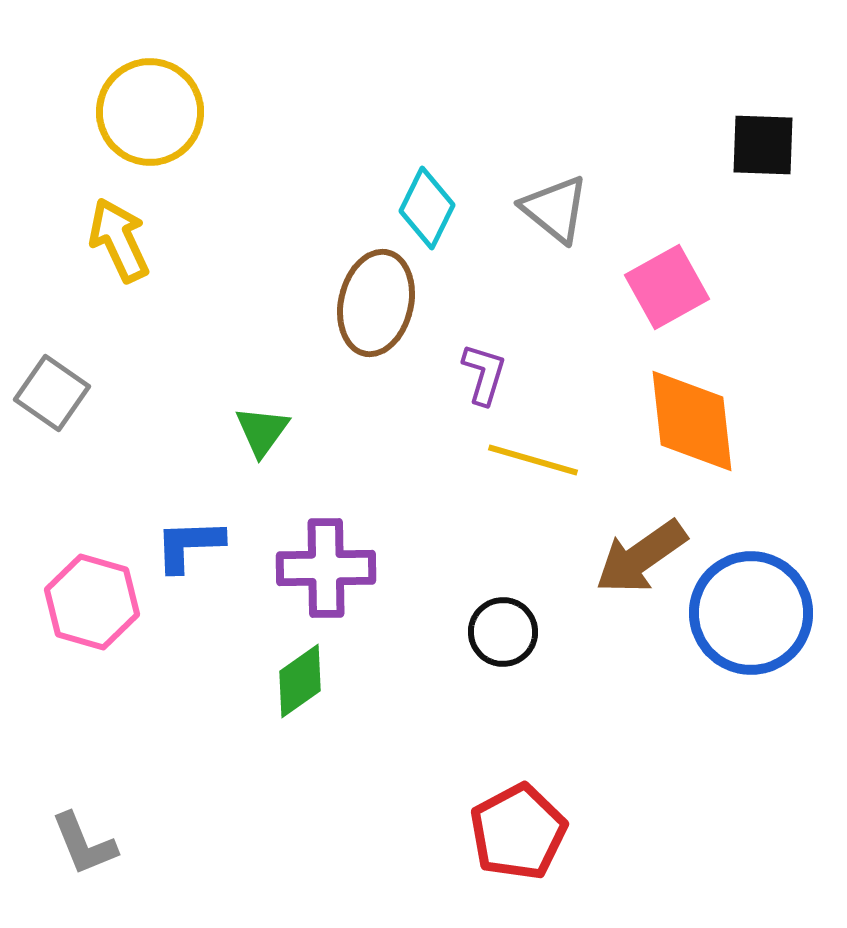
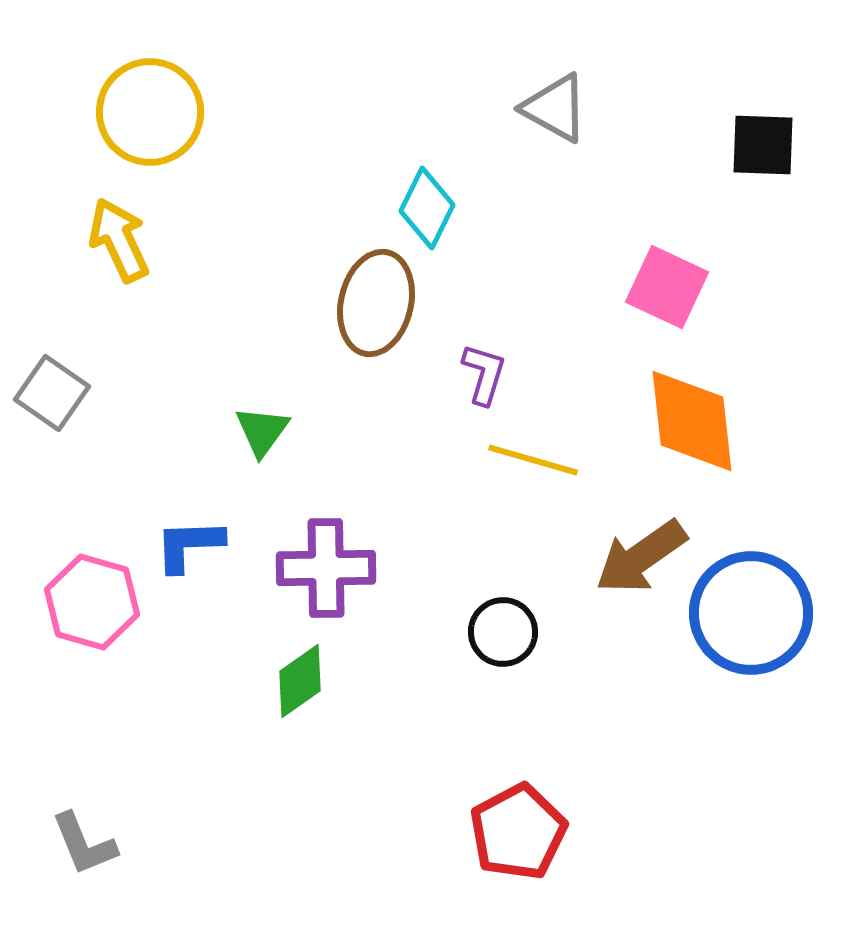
gray triangle: moved 101 px up; rotated 10 degrees counterclockwise
pink square: rotated 36 degrees counterclockwise
